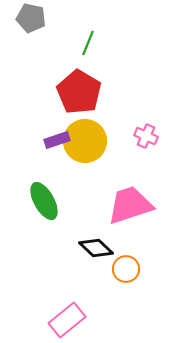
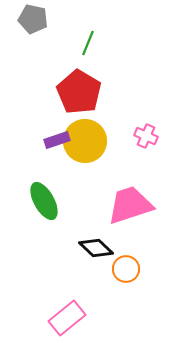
gray pentagon: moved 2 px right, 1 px down
pink rectangle: moved 2 px up
